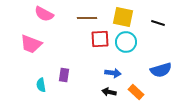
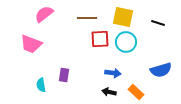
pink semicircle: rotated 114 degrees clockwise
